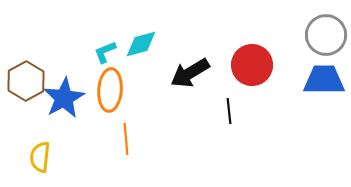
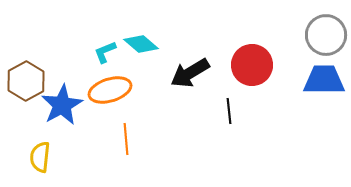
cyan diamond: rotated 56 degrees clockwise
orange ellipse: rotated 69 degrees clockwise
blue star: moved 2 px left, 7 px down
